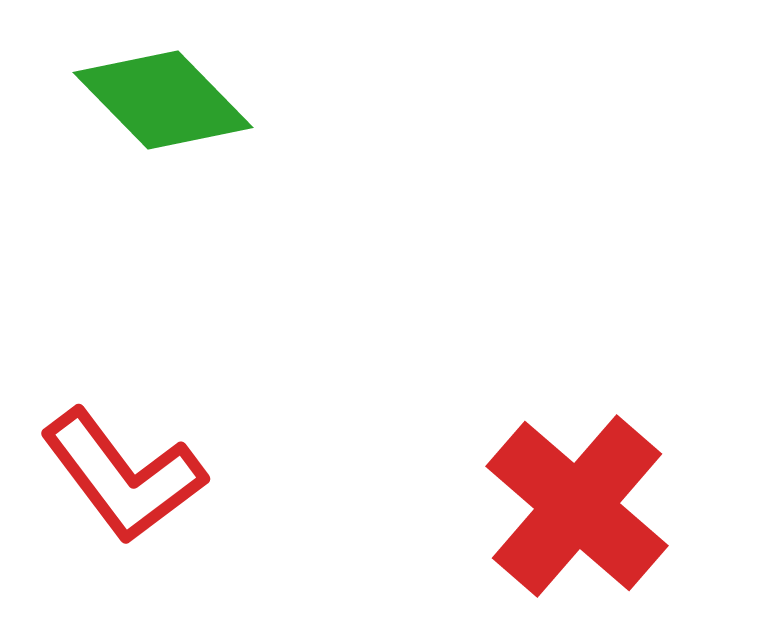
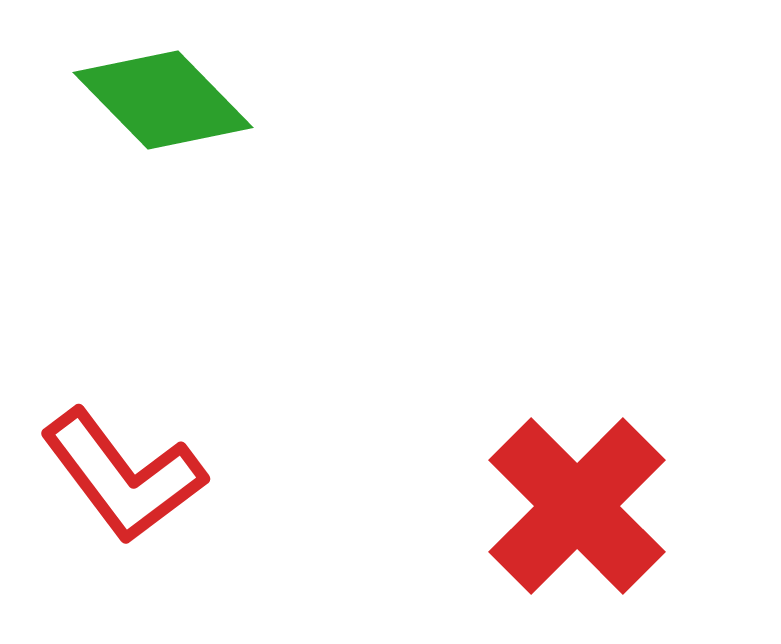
red cross: rotated 4 degrees clockwise
